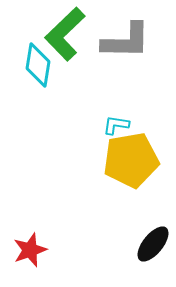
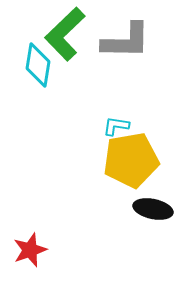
cyan L-shape: moved 1 px down
black ellipse: moved 35 px up; rotated 63 degrees clockwise
